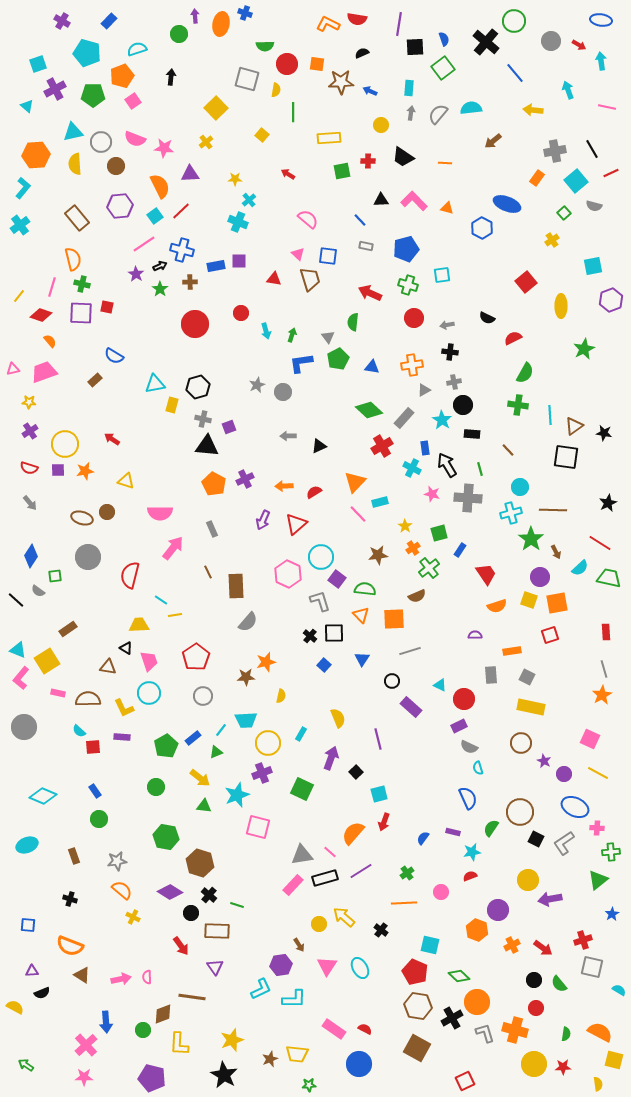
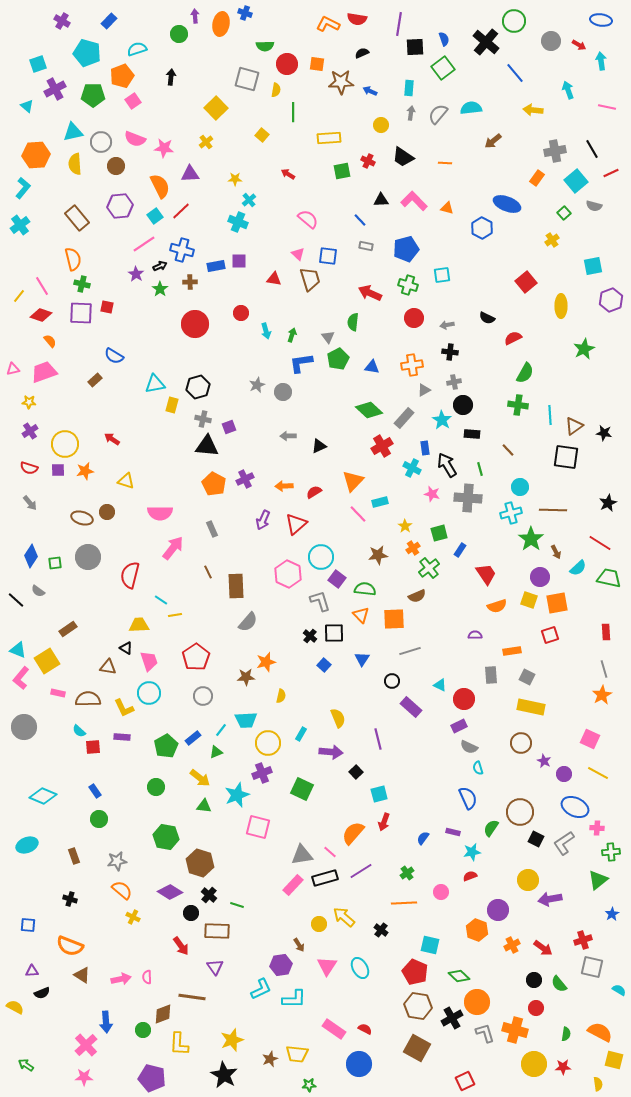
red cross at (368, 161): rotated 24 degrees clockwise
pink line at (52, 287): moved 10 px left, 1 px up; rotated 48 degrees counterclockwise
orange triangle at (355, 482): moved 2 px left, 1 px up
cyan semicircle at (580, 568): moved 2 px left
green square at (55, 576): moved 13 px up
purple arrow at (331, 758): moved 6 px up; rotated 75 degrees clockwise
